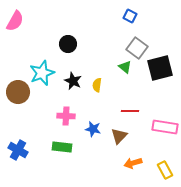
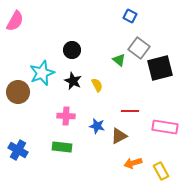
black circle: moved 4 px right, 6 px down
gray square: moved 2 px right
green triangle: moved 6 px left, 7 px up
yellow semicircle: rotated 144 degrees clockwise
blue star: moved 4 px right, 3 px up
brown triangle: rotated 18 degrees clockwise
yellow rectangle: moved 4 px left, 1 px down
